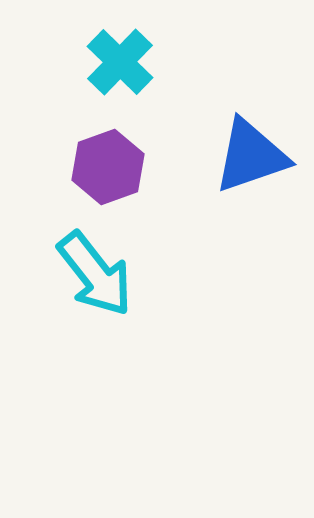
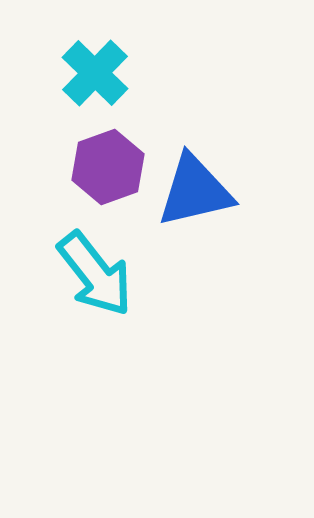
cyan cross: moved 25 px left, 11 px down
blue triangle: moved 56 px left, 35 px down; rotated 6 degrees clockwise
